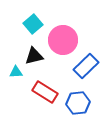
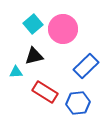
pink circle: moved 11 px up
